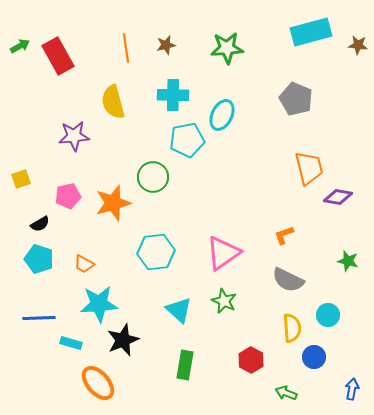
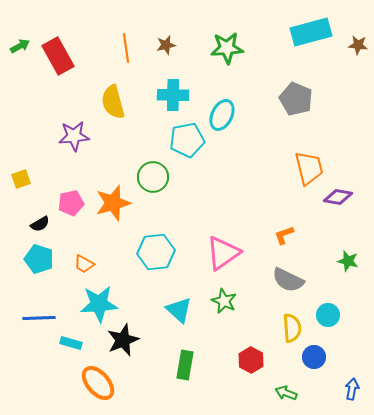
pink pentagon at (68, 196): moved 3 px right, 7 px down
